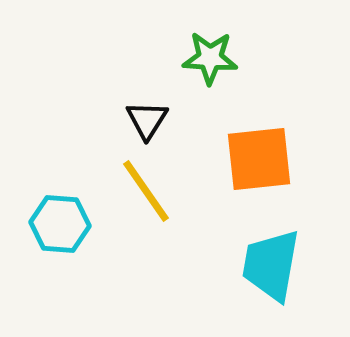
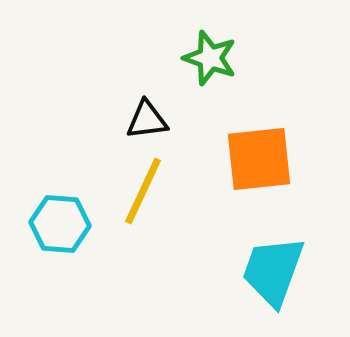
green star: rotated 16 degrees clockwise
black triangle: rotated 51 degrees clockwise
yellow line: moved 3 px left; rotated 60 degrees clockwise
cyan trapezoid: moved 2 px right, 6 px down; rotated 10 degrees clockwise
